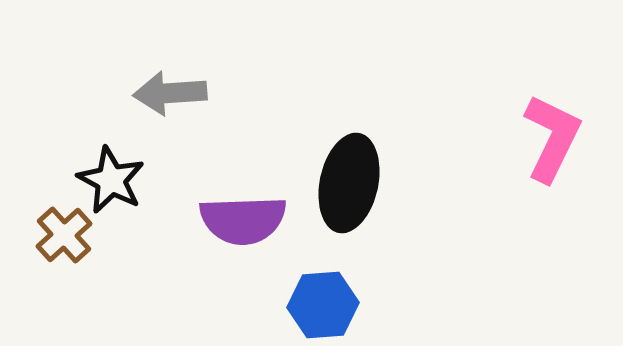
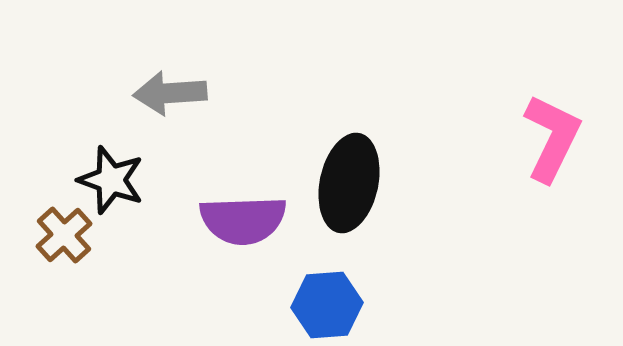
black star: rotated 8 degrees counterclockwise
blue hexagon: moved 4 px right
